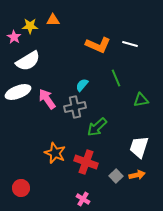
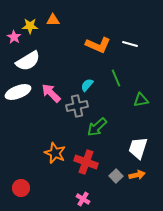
cyan semicircle: moved 5 px right
pink arrow: moved 4 px right, 6 px up; rotated 10 degrees counterclockwise
gray cross: moved 2 px right, 1 px up
white trapezoid: moved 1 px left, 1 px down
